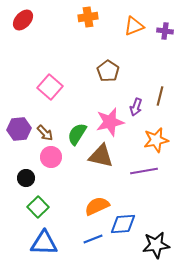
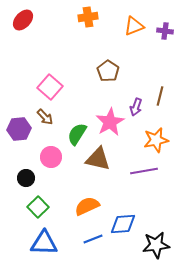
pink star: rotated 16 degrees counterclockwise
brown arrow: moved 16 px up
brown triangle: moved 3 px left, 3 px down
orange semicircle: moved 10 px left
